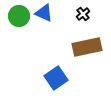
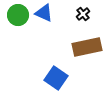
green circle: moved 1 px left, 1 px up
blue square: rotated 20 degrees counterclockwise
